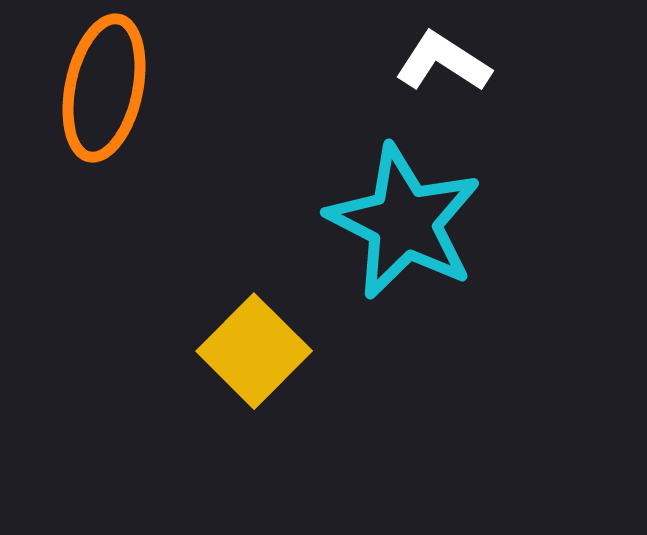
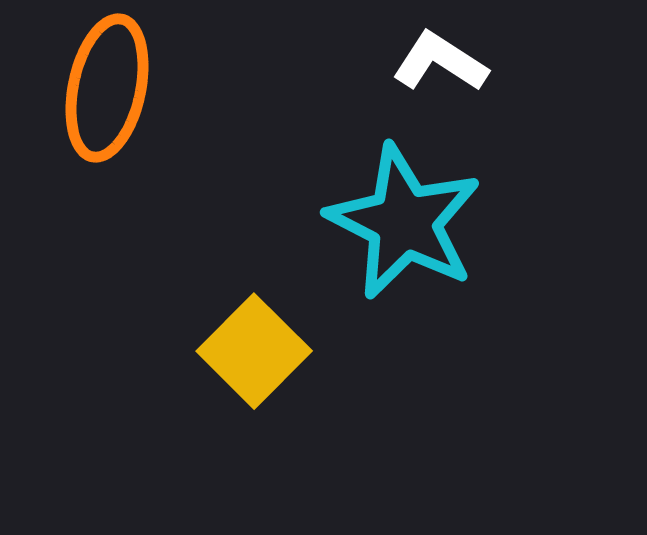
white L-shape: moved 3 px left
orange ellipse: moved 3 px right
